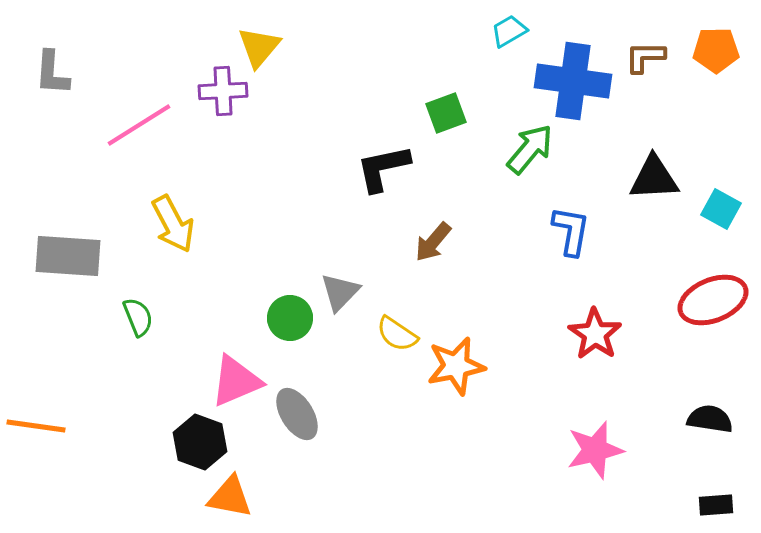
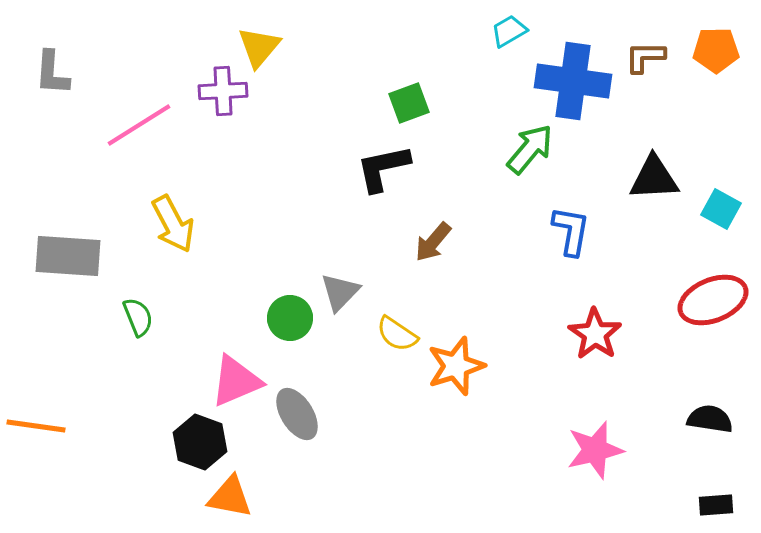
green square: moved 37 px left, 10 px up
orange star: rotated 6 degrees counterclockwise
